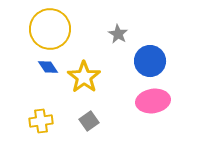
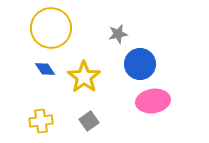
yellow circle: moved 1 px right, 1 px up
gray star: rotated 30 degrees clockwise
blue circle: moved 10 px left, 3 px down
blue diamond: moved 3 px left, 2 px down
